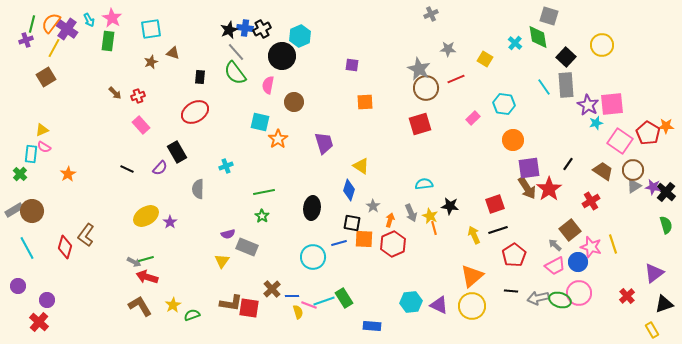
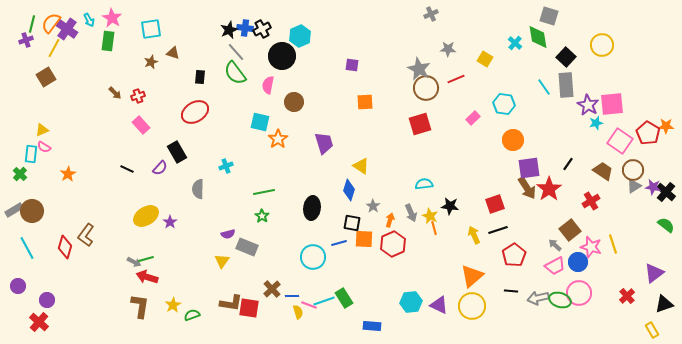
green semicircle at (666, 225): rotated 36 degrees counterclockwise
brown L-shape at (140, 306): rotated 40 degrees clockwise
